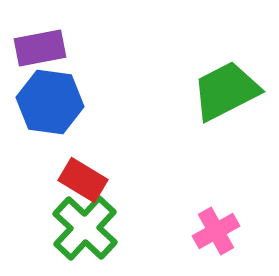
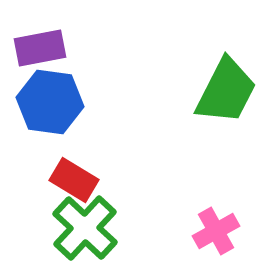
green trapezoid: rotated 144 degrees clockwise
red rectangle: moved 9 px left
